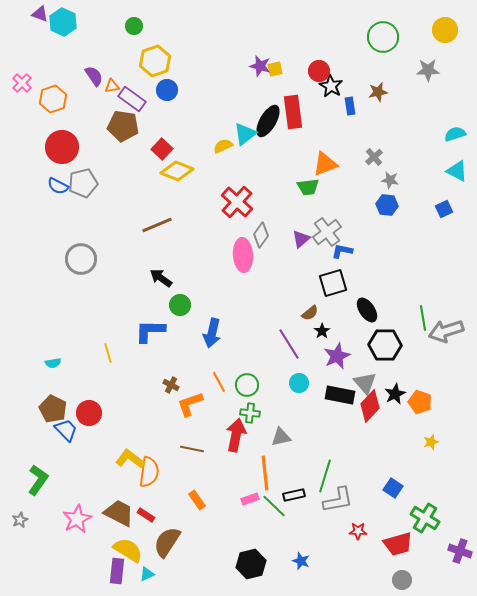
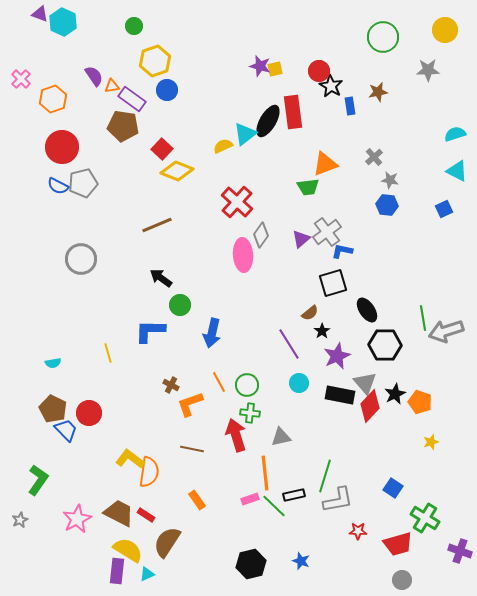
pink cross at (22, 83): moved 1 px left, 4 px up
red arrow at (236, 435): rotated 28 degrees counterclockwise
